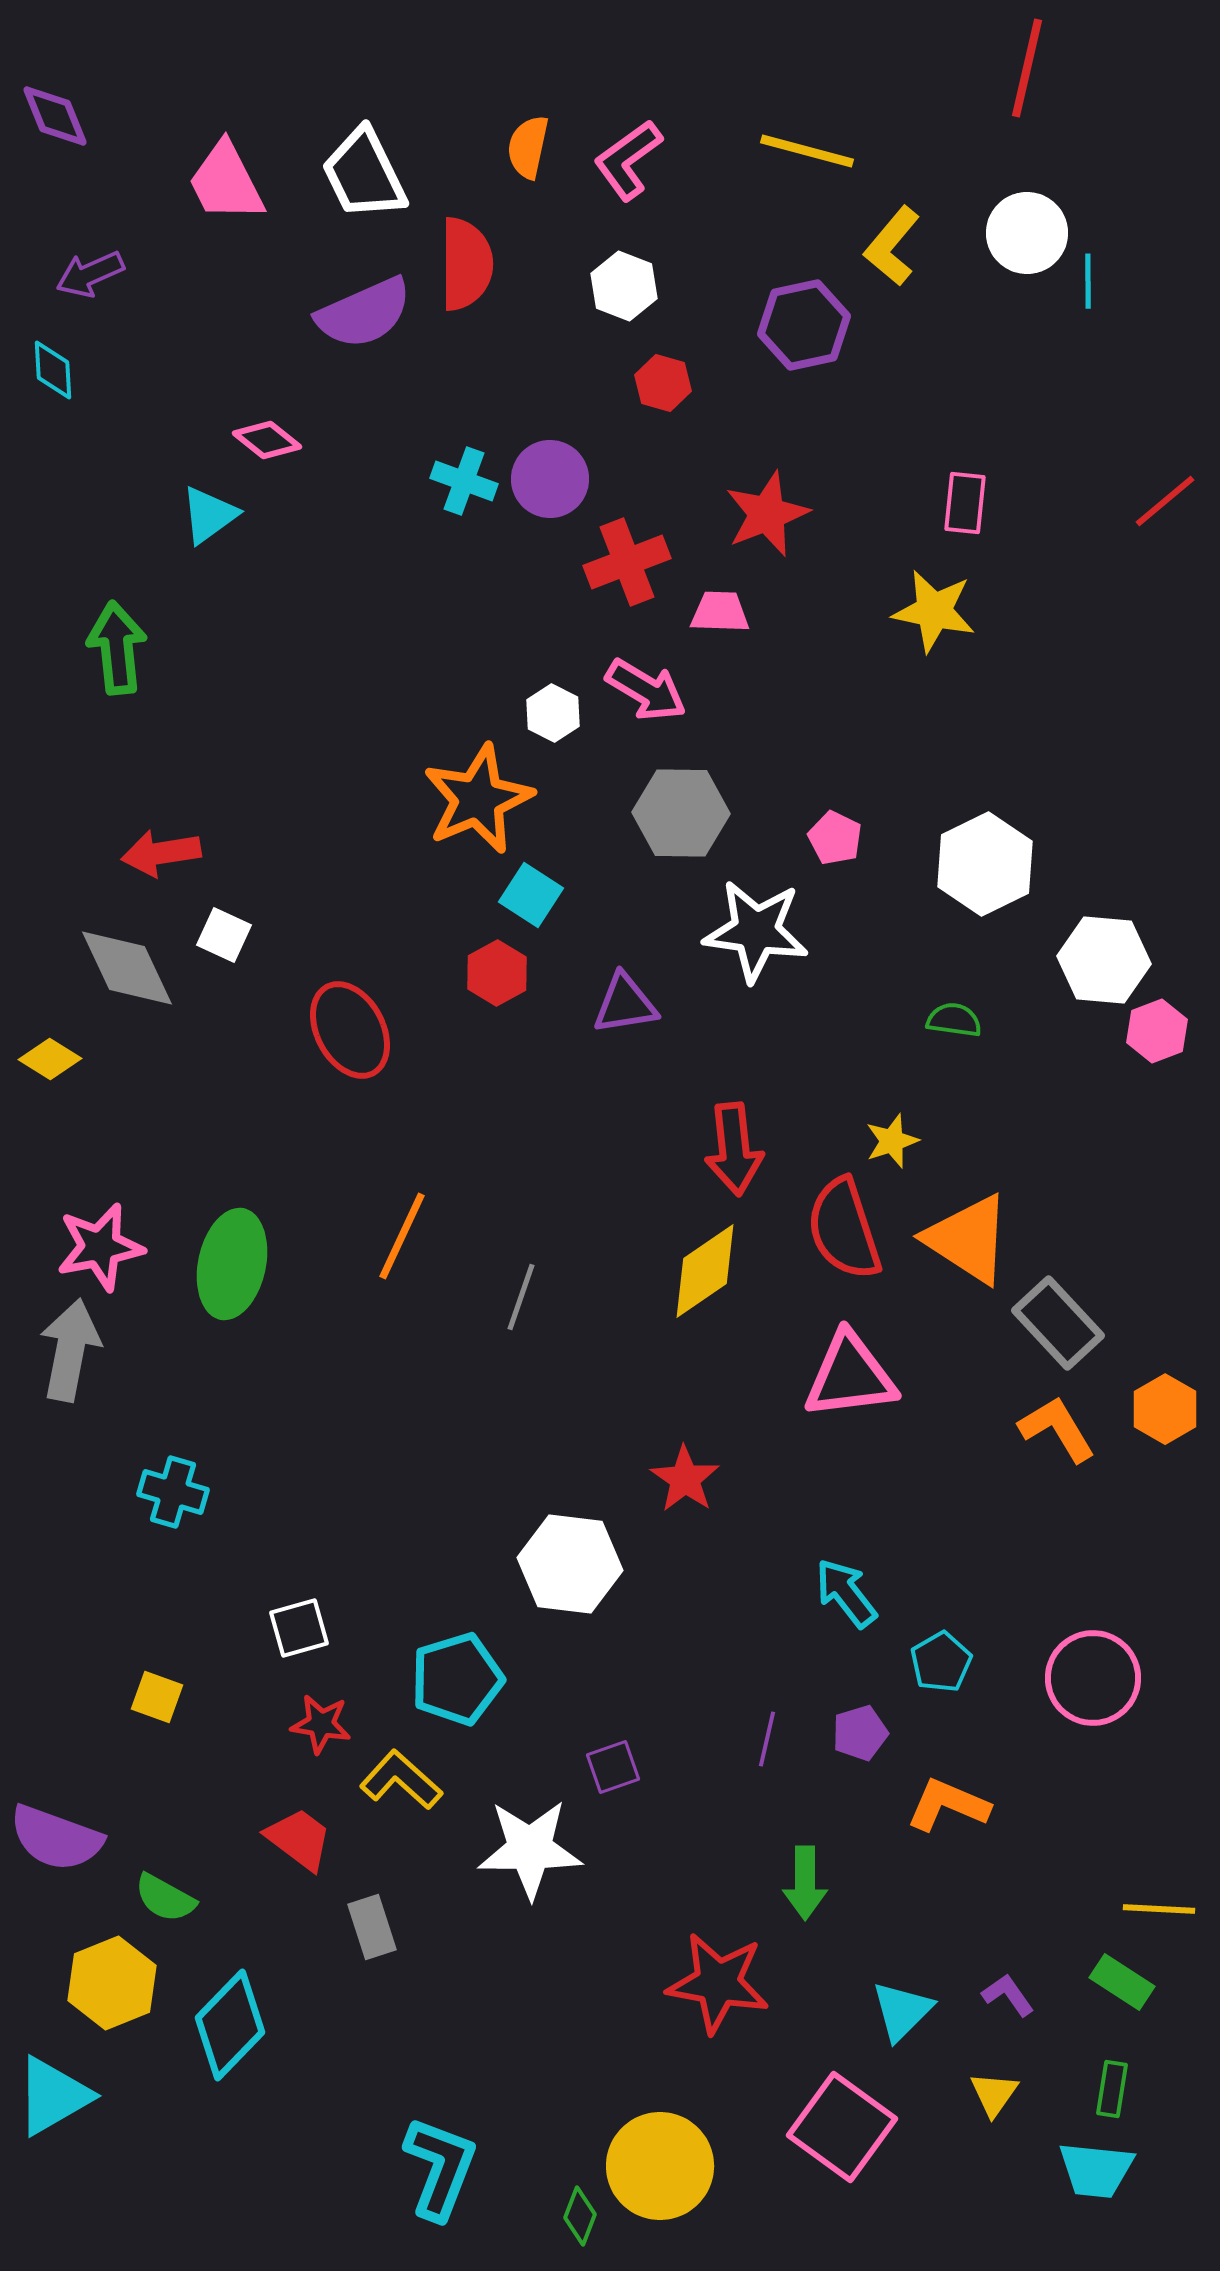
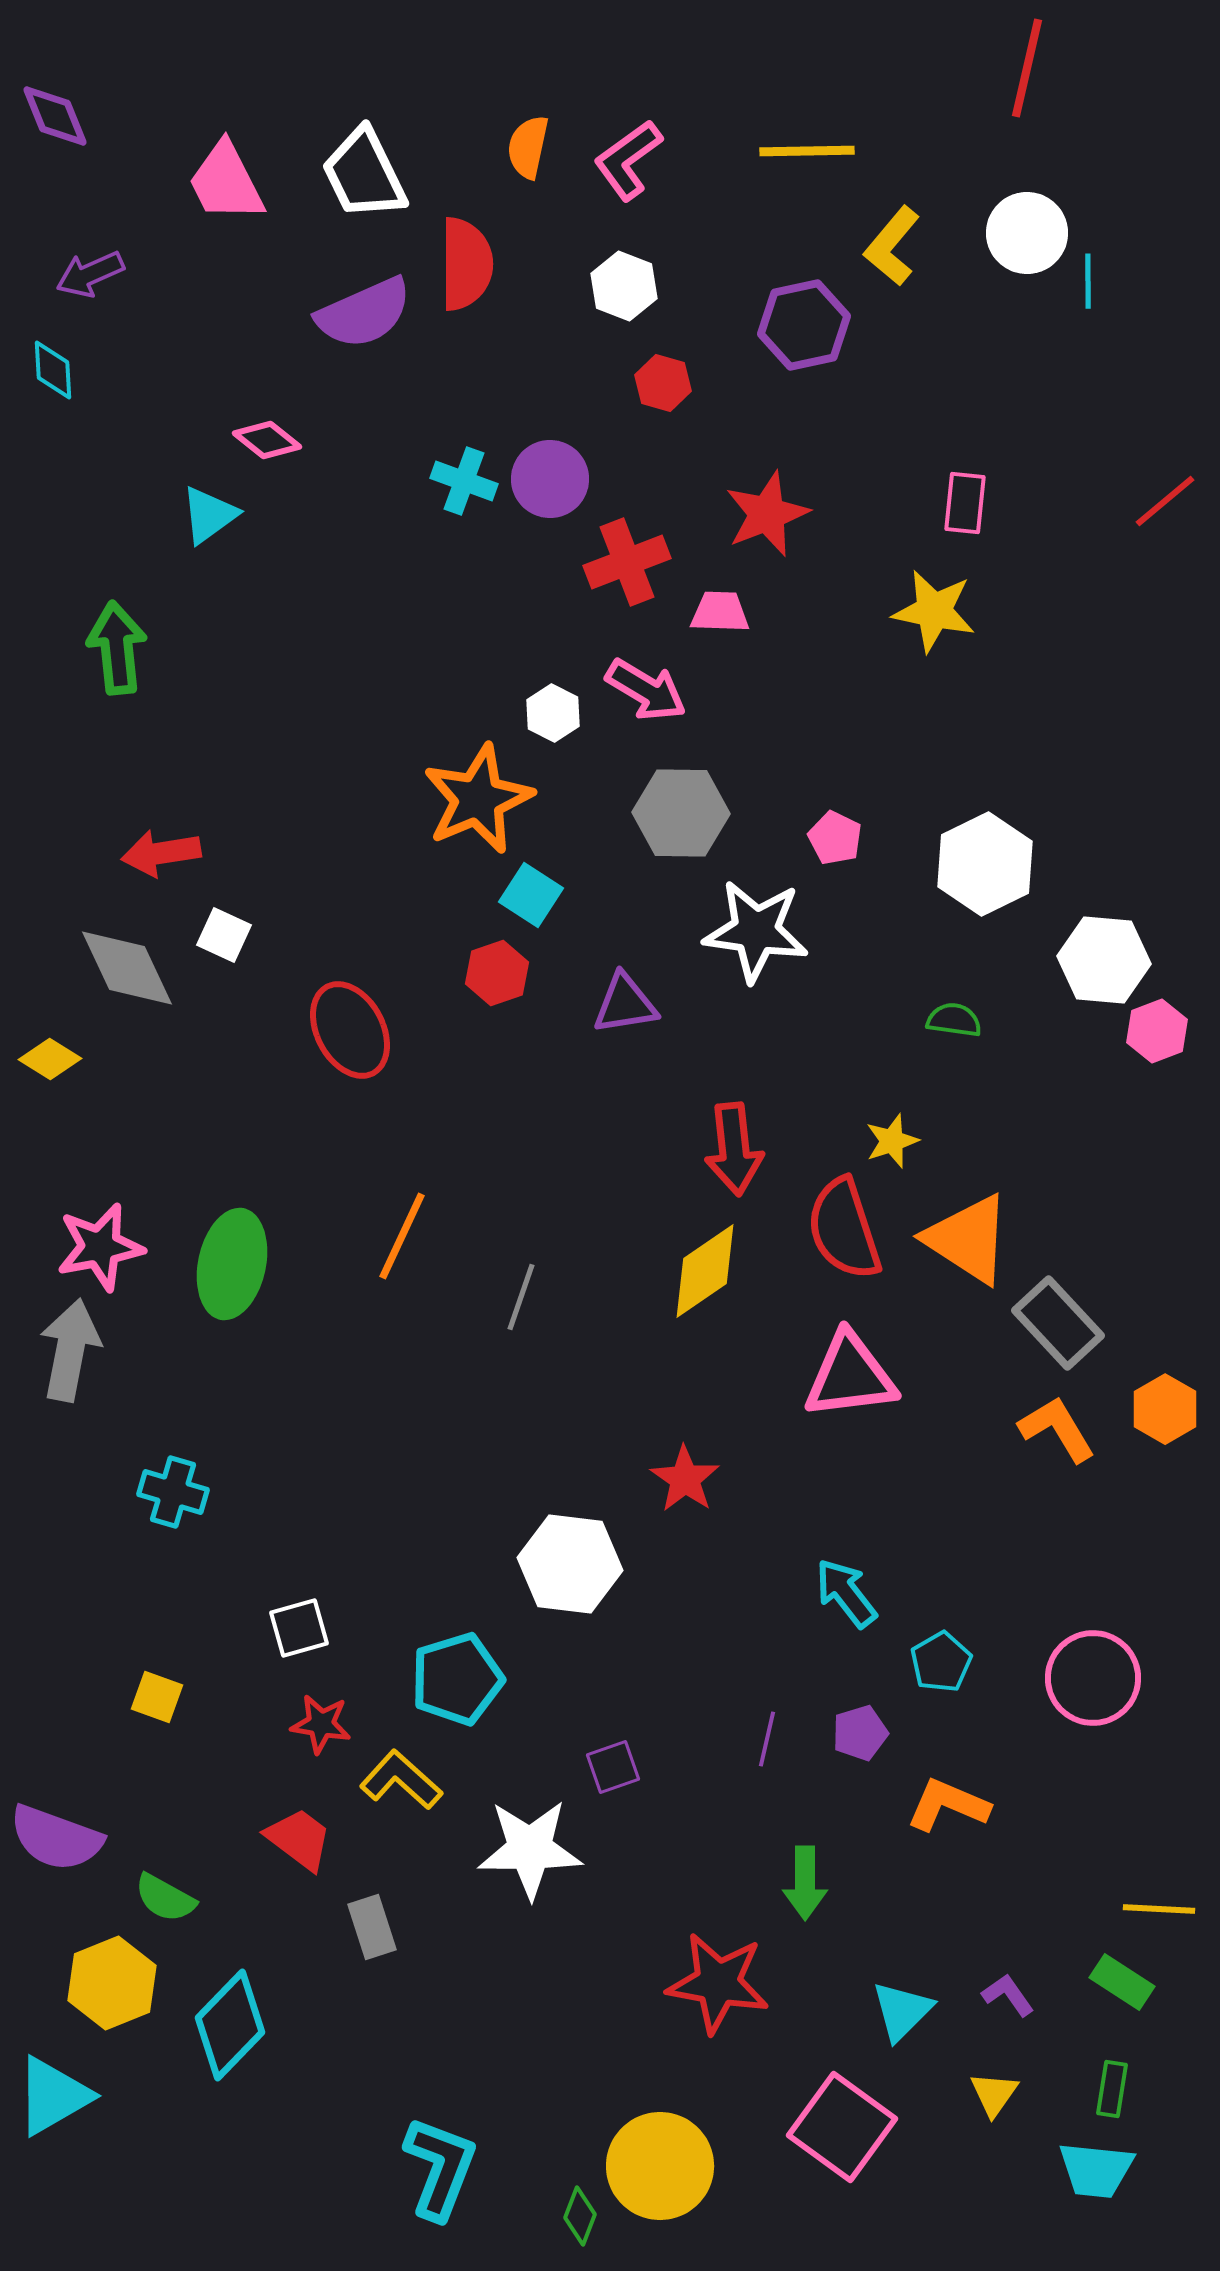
yellow line at (807, 151): rotated 16 degrees counterclockwise
red hexagon at (497, 973): rotated 10 degrees clockwise
